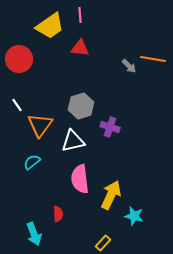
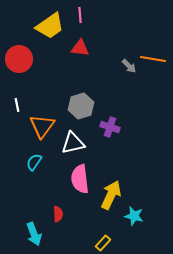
white line: rotated 24 degrees clockwise
orange triangle: moved 2 px right, 1 px down
white triangle: moved 2 px down
cyan semicircle: moved 2 px right; rotated 18 degrees counterclockwise
